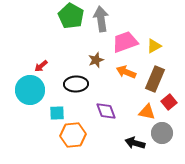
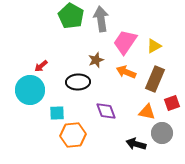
pink trapezoid: rotated 36 degrees counterclockwise
black ellipse: moved 2 px right, 2 px up
red square: moved 3 px right, 1 px down; rotated 21 degrees clockwise
black arrow: moved 1 px right, 1 px down
